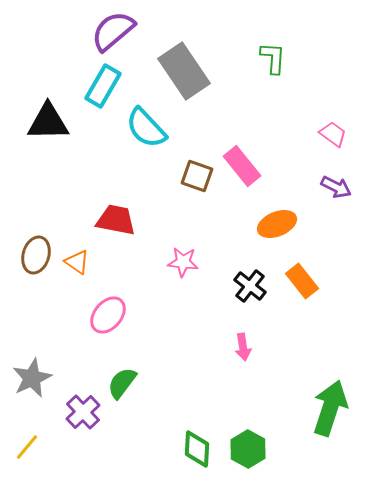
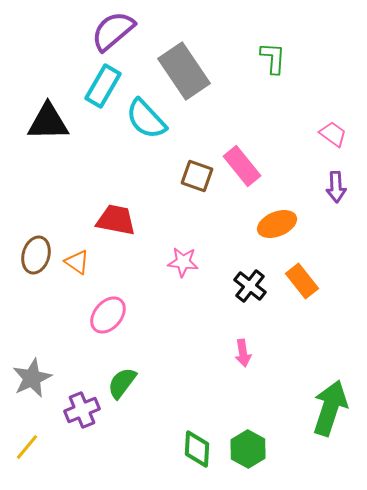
cyan semicircle: moved 9 px up
purple arrow: rotated 60 degrees clockwise
pink arrow: moved 6 px down
purple cross: moved 1 px left, 2 px up; rotated 20 degrees clockwise
